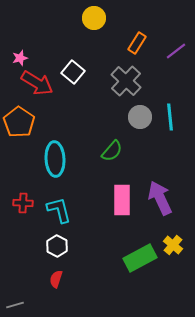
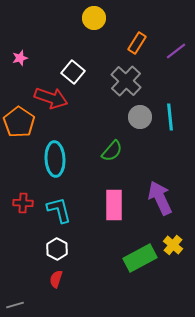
red arrow: moved 14 px right, 15 px down; rotated 12 degrees counterclockwise
pink rectangle: moved 8 px left, 5 px down
white hexagon: moved 3 px down
